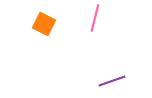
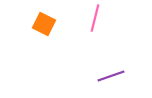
purple line: moved 1 px left, 5 px up
